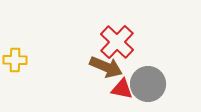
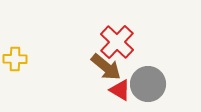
yellow cross: moved 1 px up
brown arrow: rotated 16 degrees clockwise
red triangle: moved 2 px left, 1 px down; rotated 20 degrees clockwise
